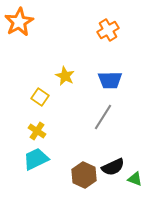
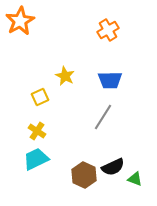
orange star: moved 1 px right, 1 px up
yellow square: rotated 30 degrees clockwise
